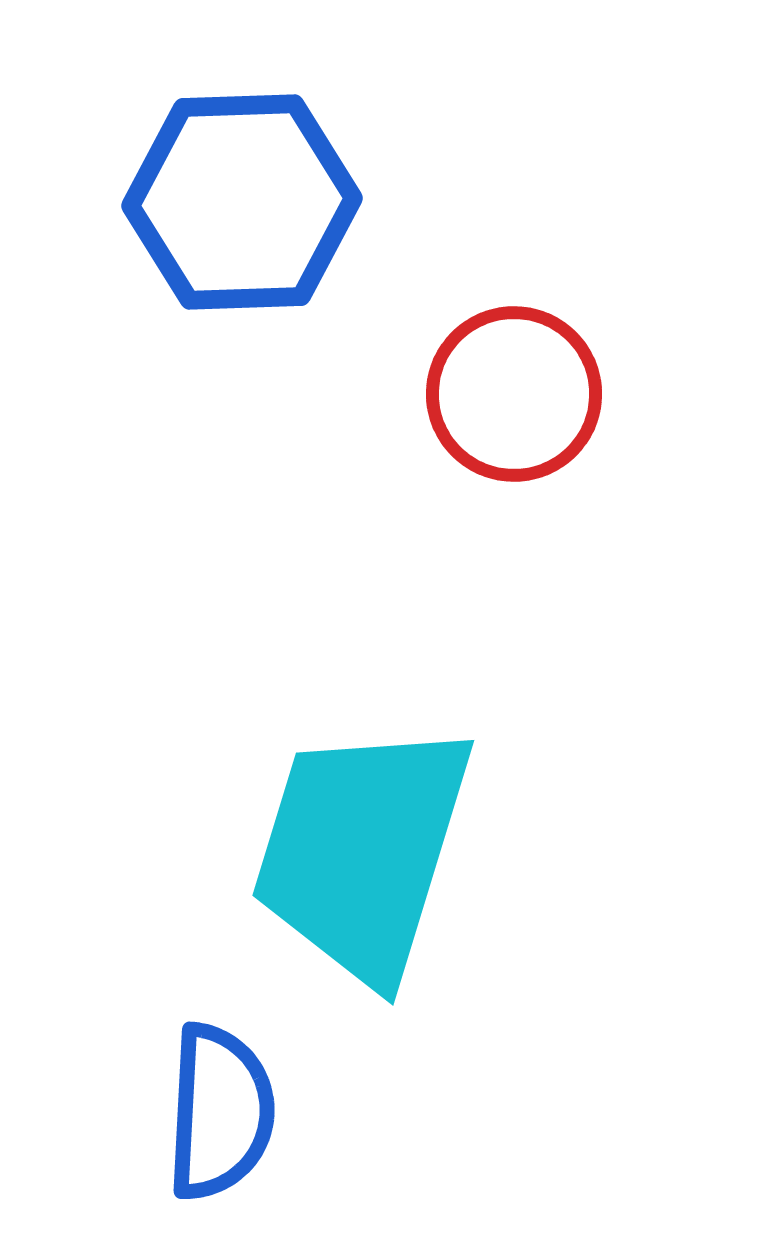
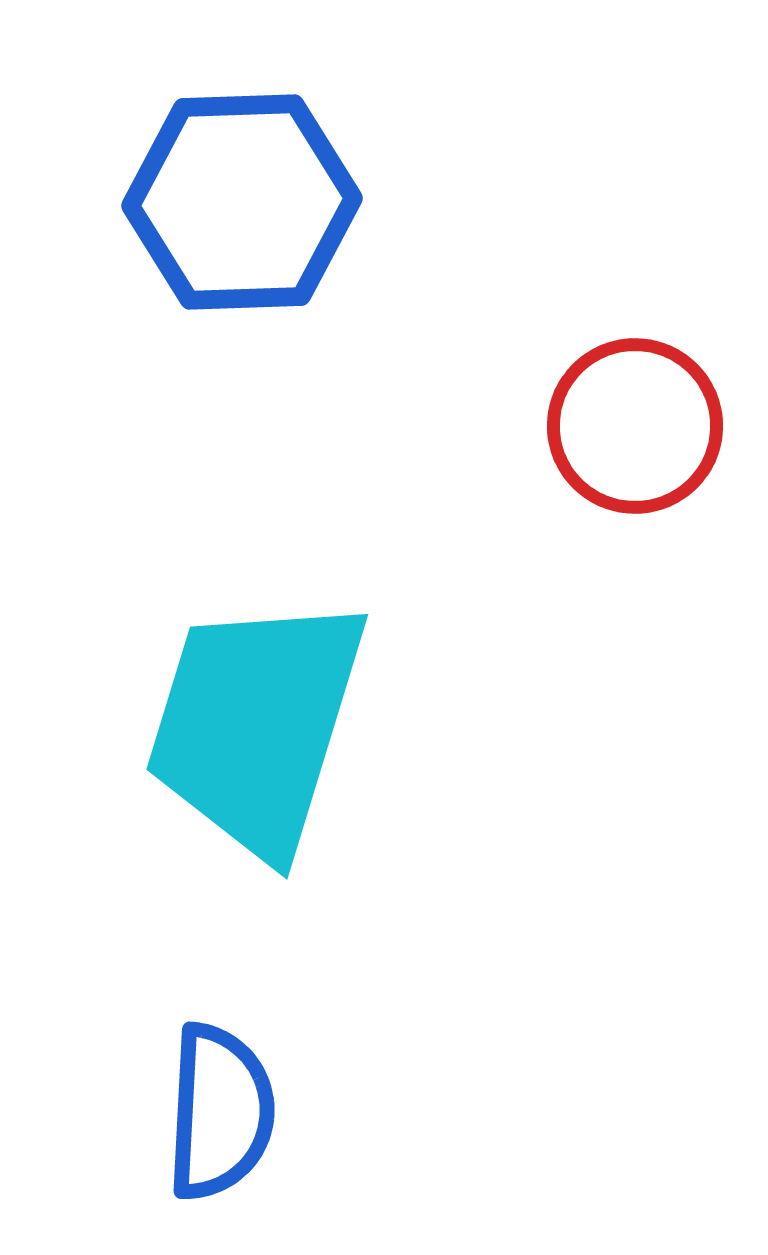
red circle: moved 121 px right, 32 px down
cyan trapezoid: moved 106 px left, 126 px up
